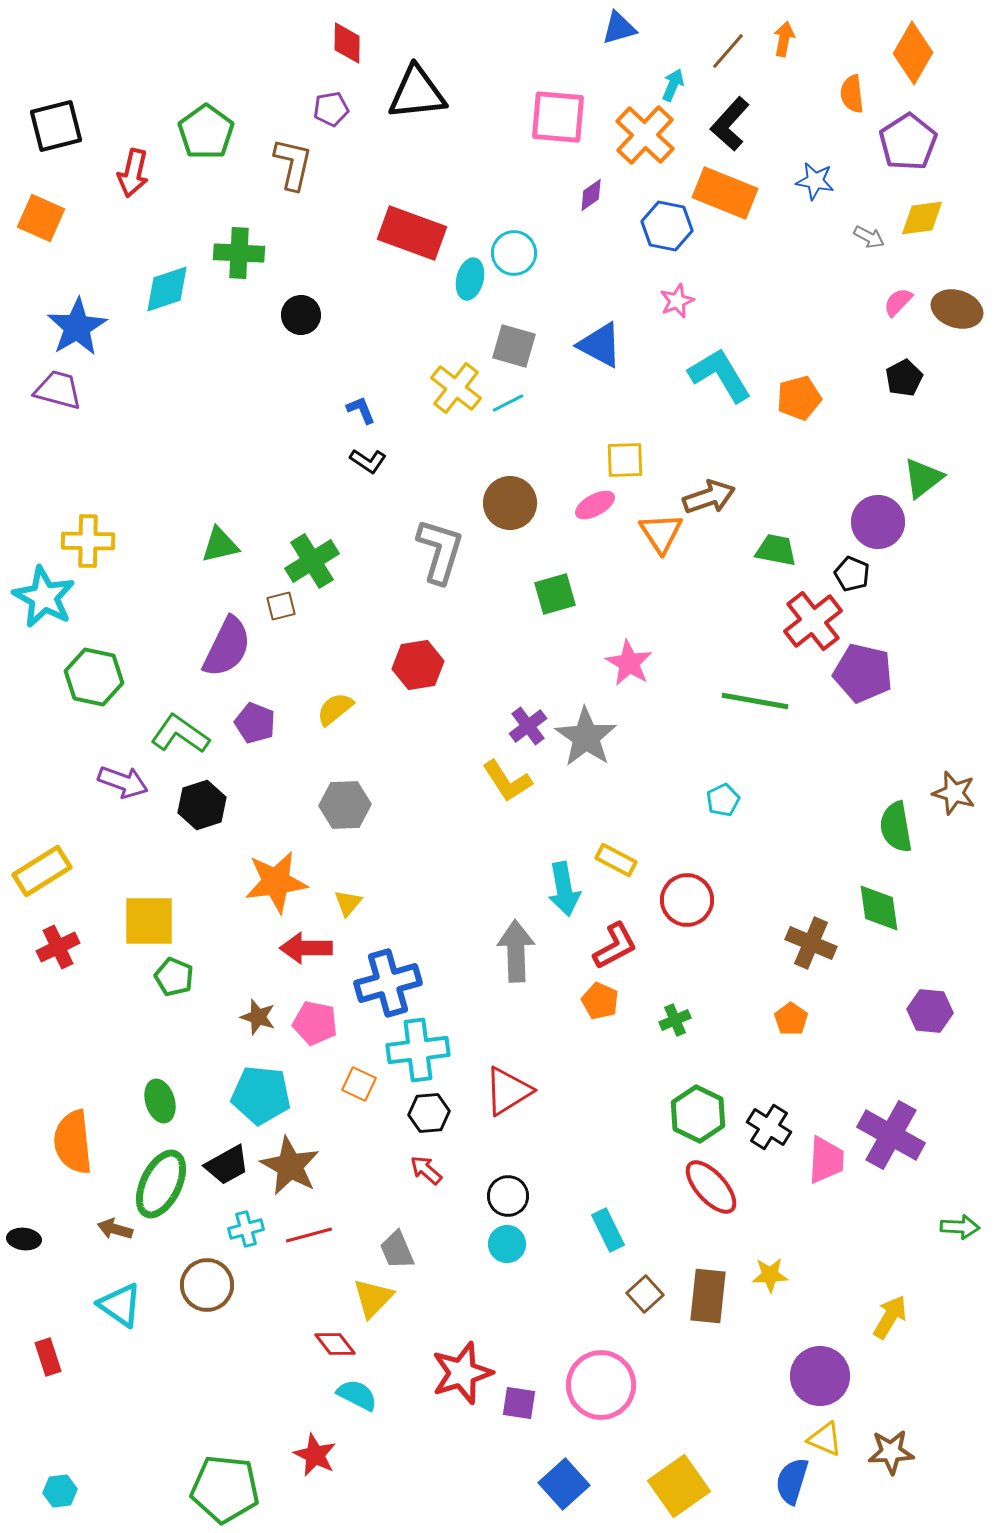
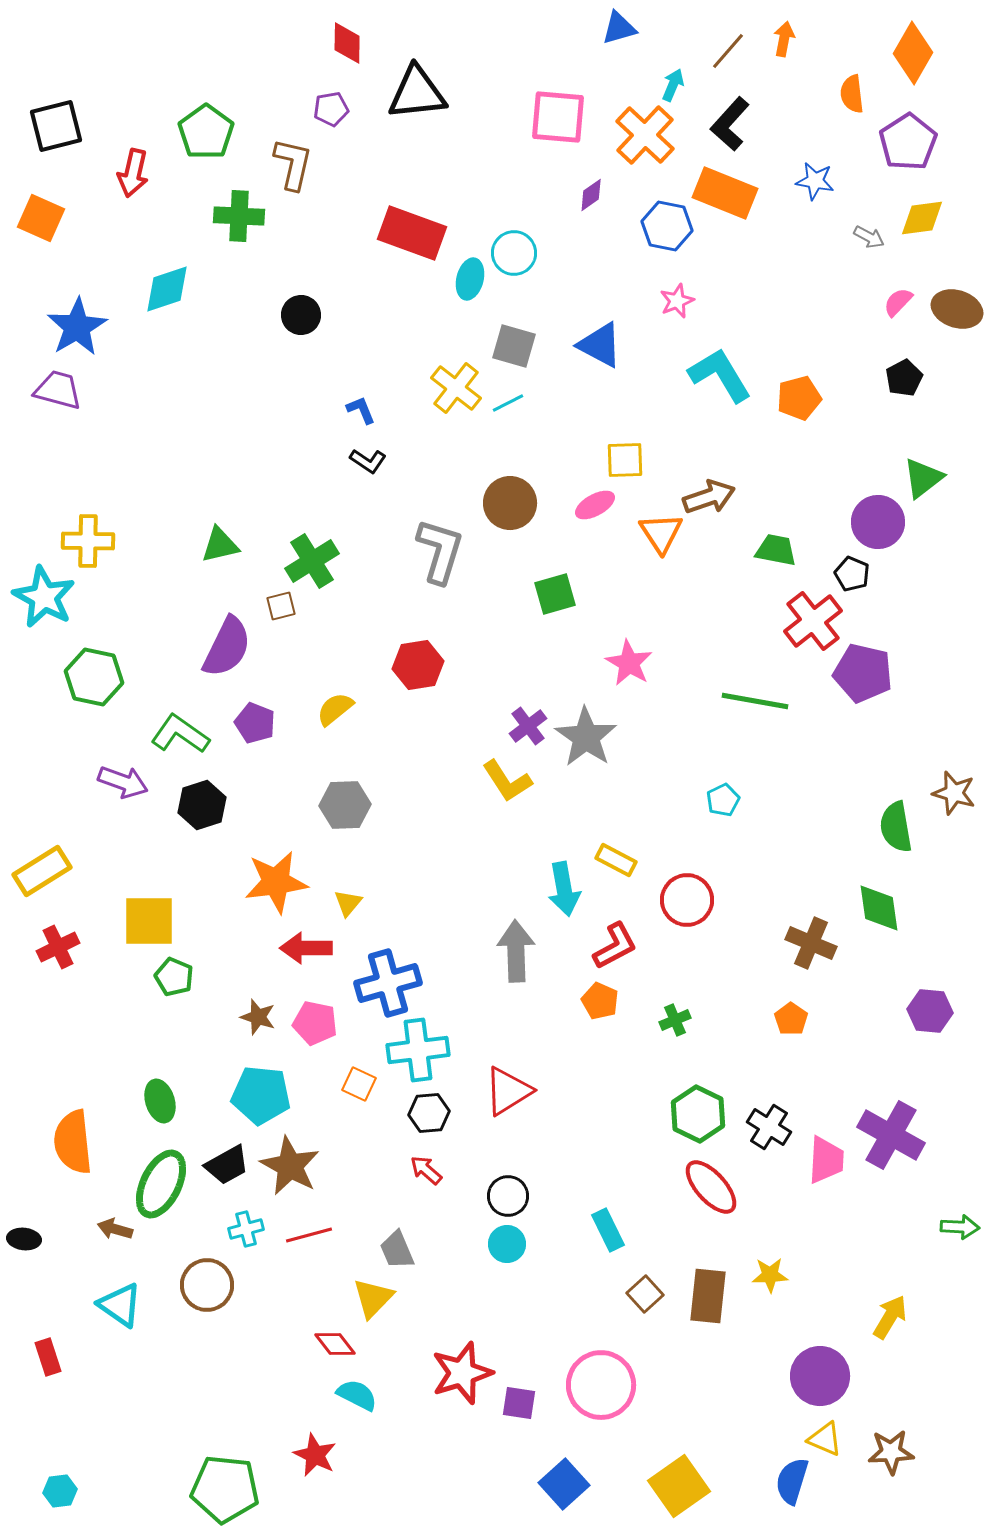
green cross at (239, 253): moved 37 px up
